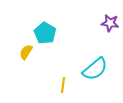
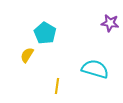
yellow semicircle: moved 1 px right, 3 px down
cyan semicircle: rotated 124 degrees counterclockwise
yellow line: moved 6 px left, 1 px down
